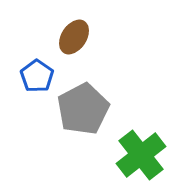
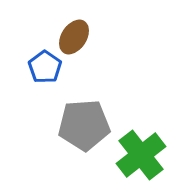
blue pentagon: moved 8 px right, 9 px up
gray pentagon: moved 1 px right, 16 px down; rotated 24 degrees clockwise
